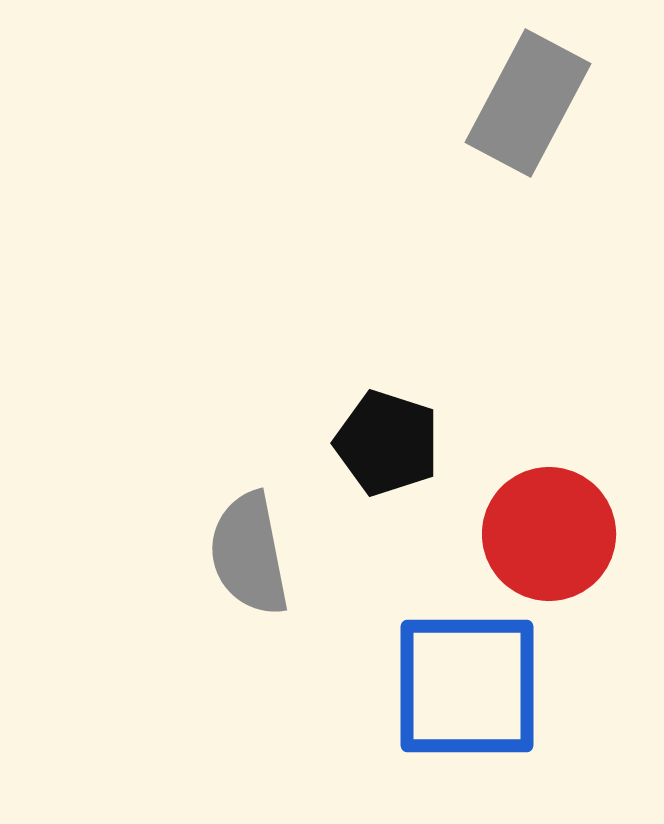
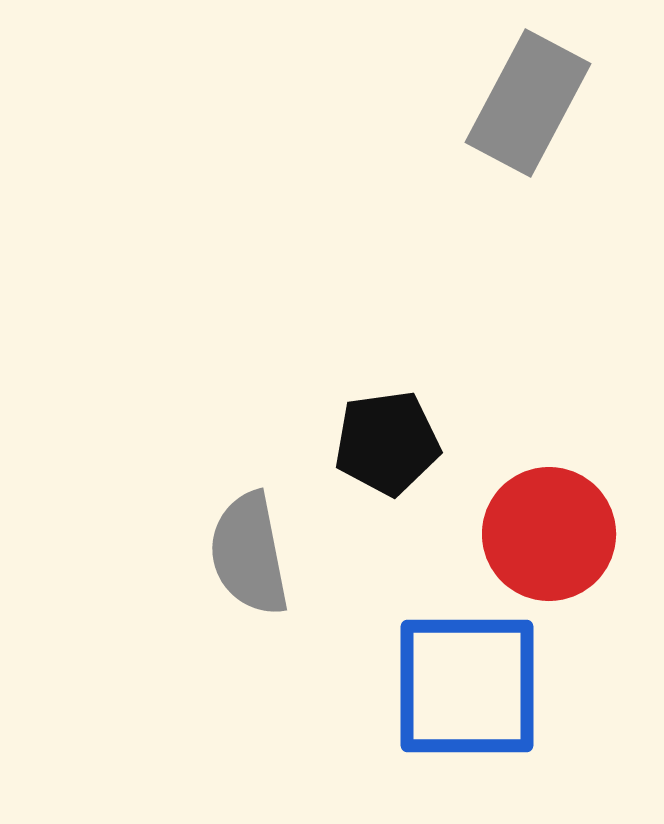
black pentagon: rotated 26 degrees counterclockwise
